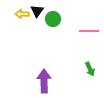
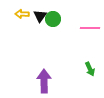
black triangle: moved 3 px right, 5 px down
pink line: moved 1 px right, 3 px up
